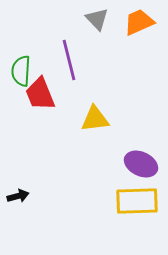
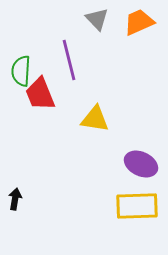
yellow triangle: rotated 16 degrees clockwise
black arrow: moved 3 px left, 3 px down; rotated 65 degrees counterclockwise
yellow rectangle: moved 5 px down
